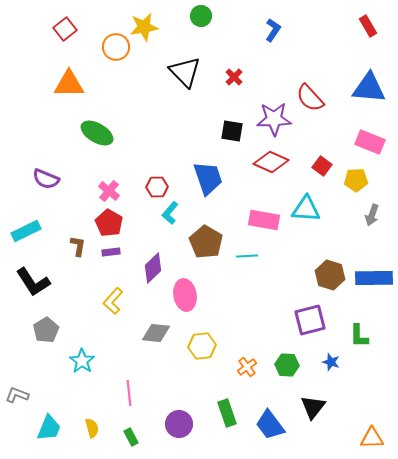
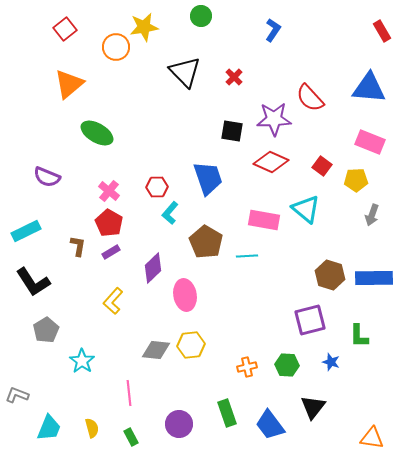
red rectangle at (368, 26): moved 14 px right, 5 px down
orange triangle at (69, 84): rotated 40 degrees counterclockwise
purple semicircle at (46, 179): moved 1 px right, 2 px up
cyan triangle at (306, 209): rotated 36 degrees clockwise
purple rectangle at (111, 252): rotated 24 degrees counterclockwise
gray diamond at (156, 333): moved 17 px down
yellow hexagon at (202, 346): moved 11 px left, 1 px up
orange cross at (247, 367): rotated 24 degrees clockwise
orange triangle at (372, 438): rotated 10 degrees clockwise
